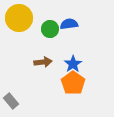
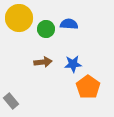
blue semicircle: rotated 12 degrees clockwise
green circle: moved 4 px left
blue star: rotated 30 degrees clockwise
orange pentagon: moved 15 px right, 4 px down
